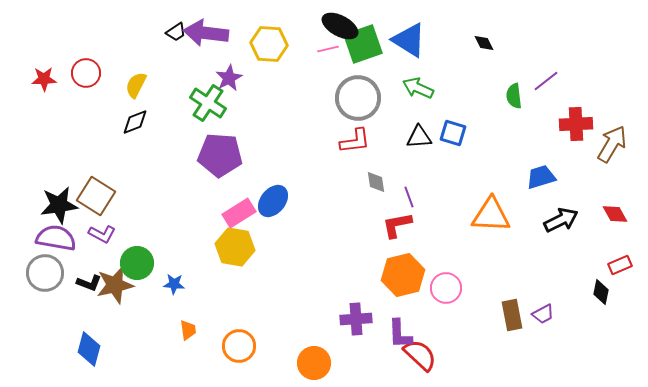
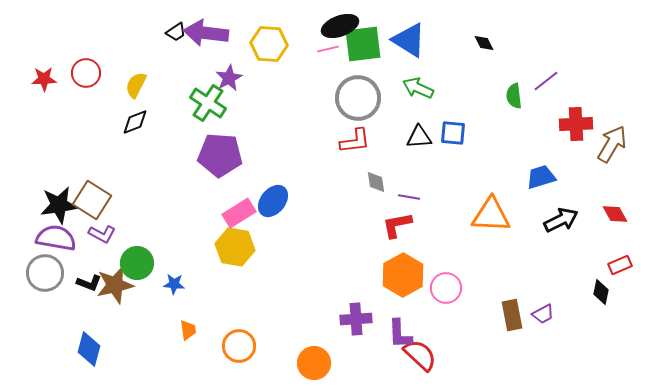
black ellipse at (340, 26): rotated 48 degrees counterclockwise
green square at (363, 44): rotated 12 degrees clockwise
blue square at (453, 133): rotated 12 degrees counterclockwise
brown square at (96, 196): moved 4 px left, 4 px down
purple line at (409, 197): rotated 60 degrees counterclockwise
orange hexagon at (403, 275): rotated 15 degrees counterclockwise
